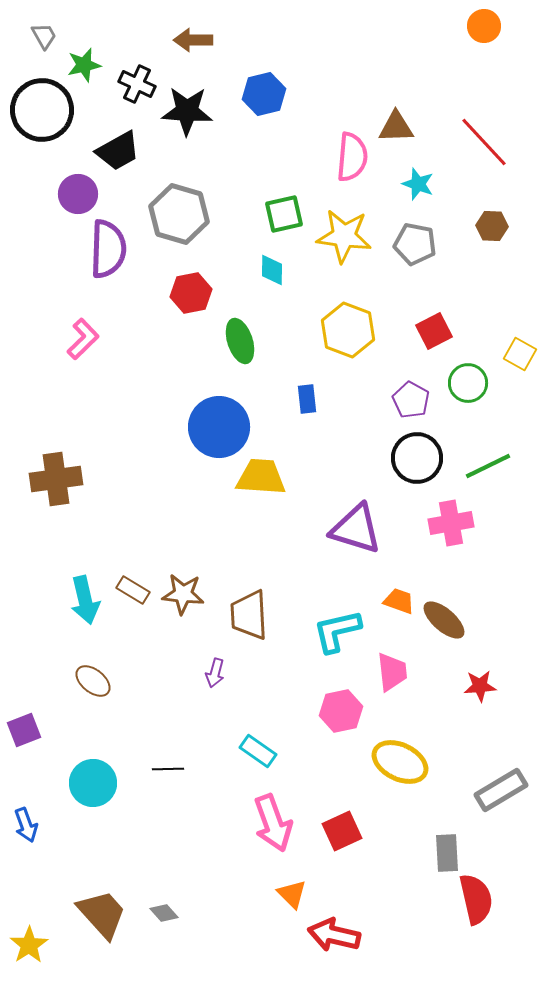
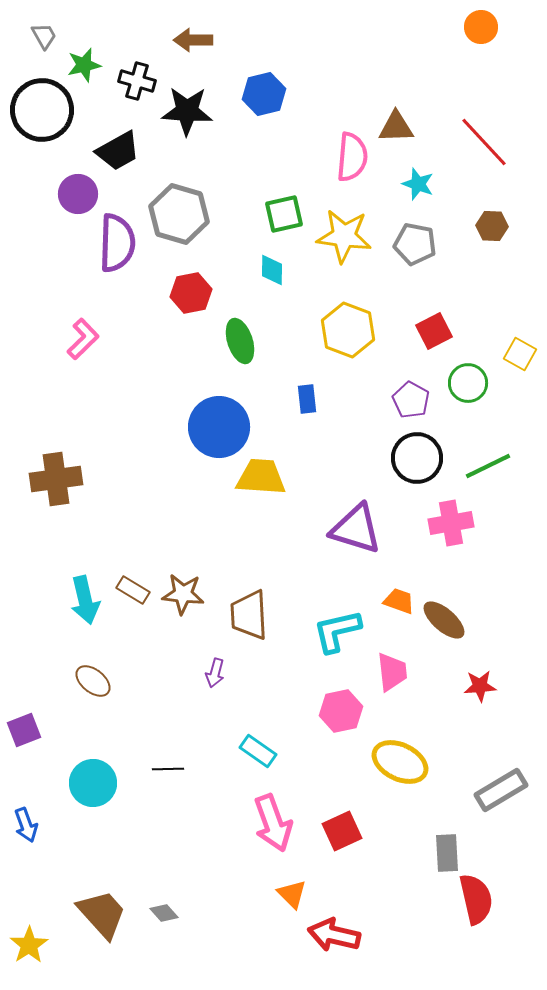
orange circle at (484, 26): moved 3 px left, 1 px down
black cross at (137, 84): moved 3 px up; rotated 9 degrees counterclockwise
purple semicircle at (108, 249): moved 9 px right, 6 px up
